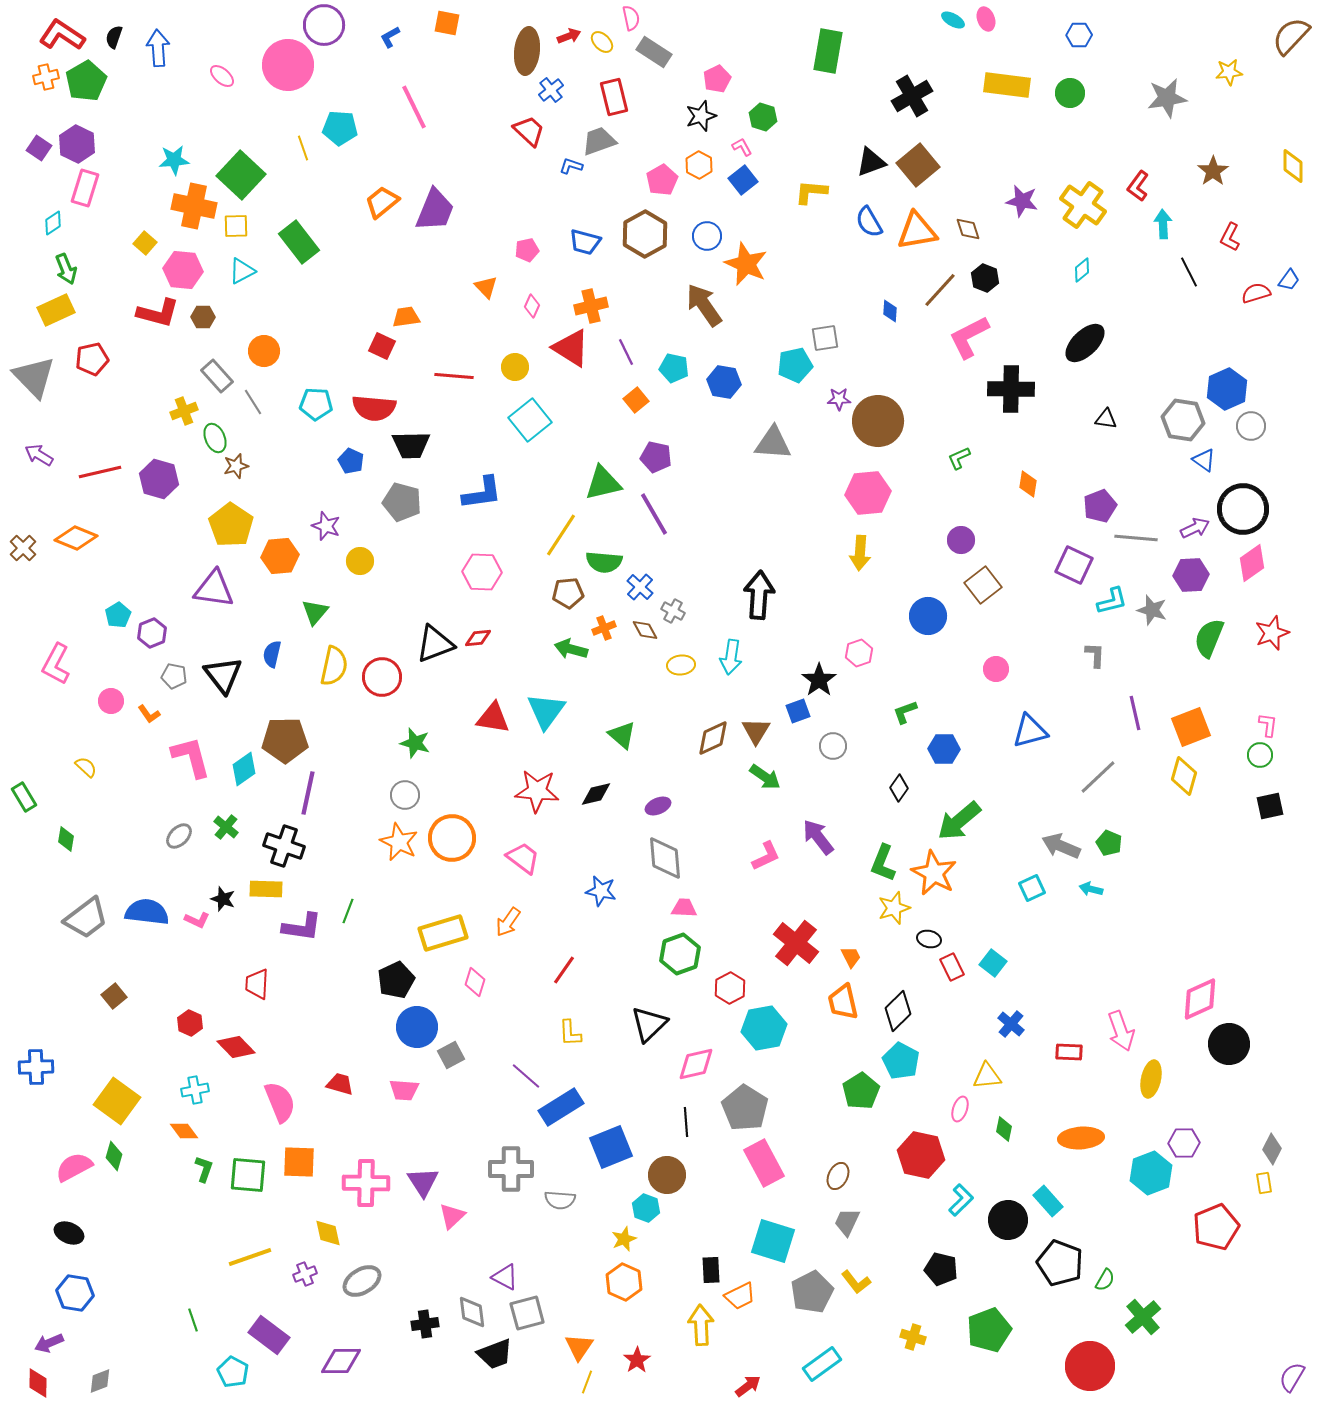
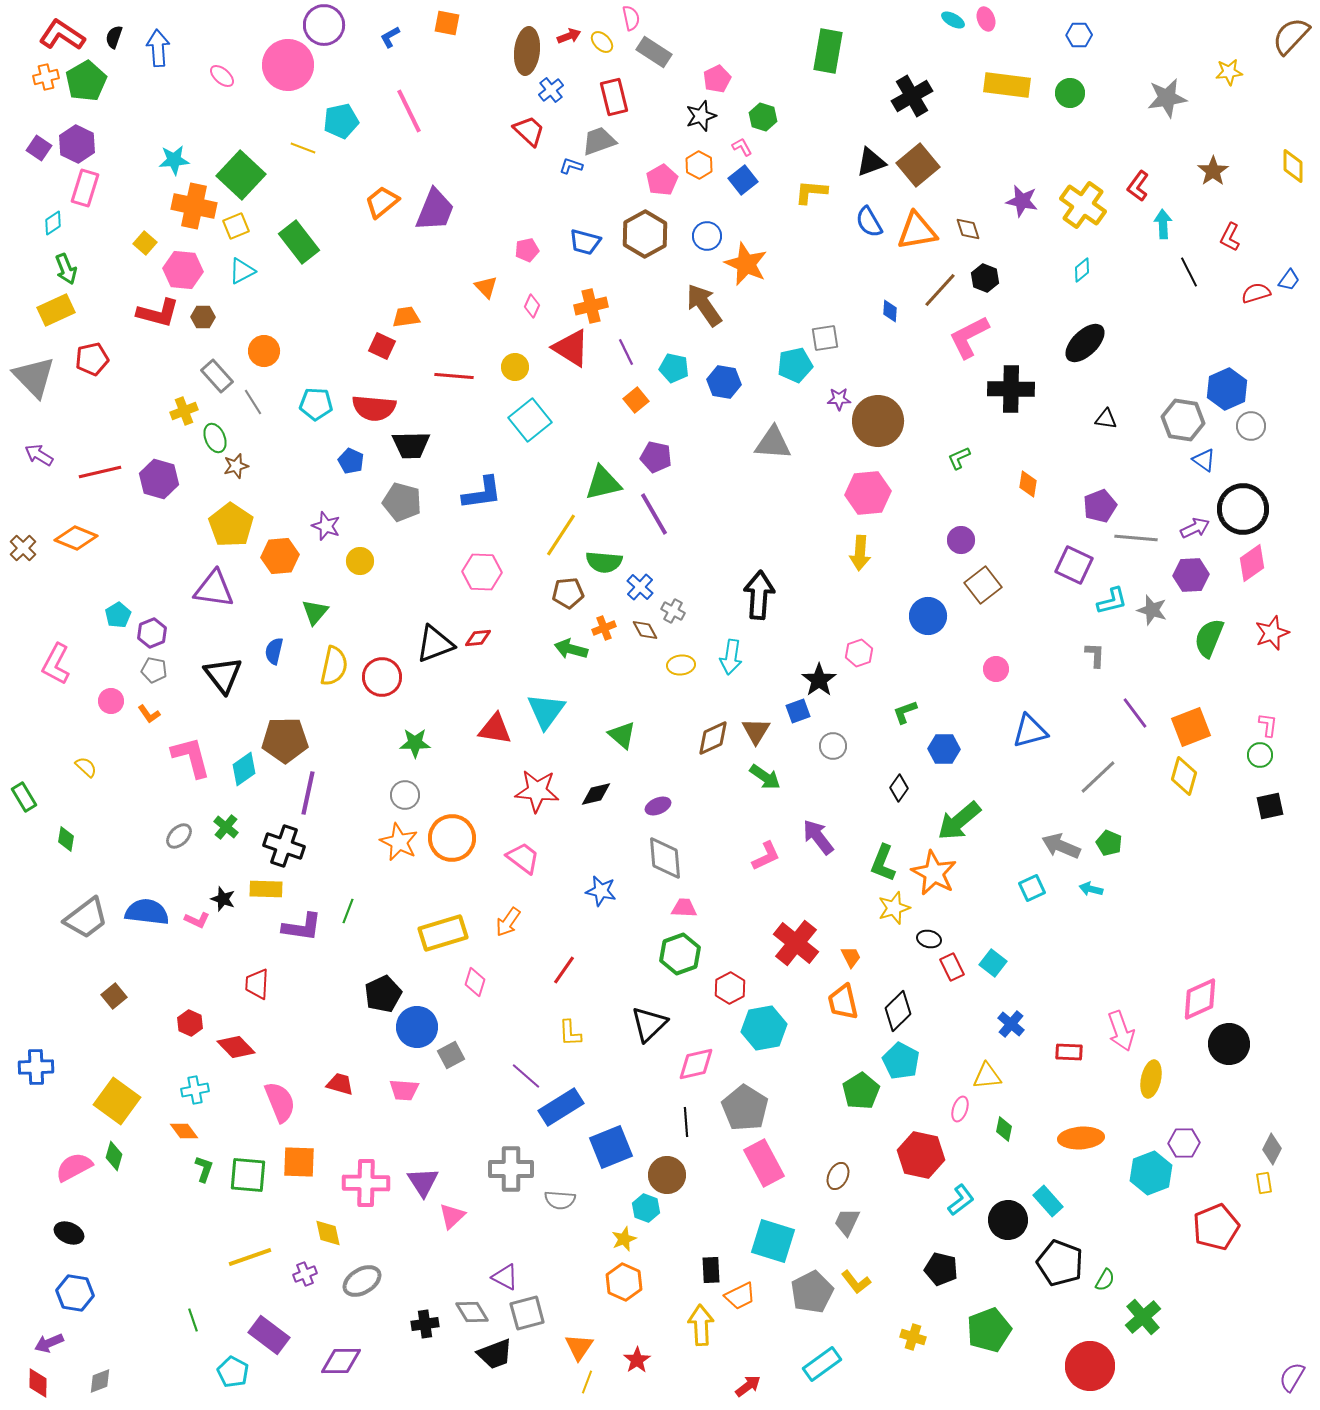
pink line at (414, 107): moved 5 px left, 4 px down
cyan pentagon at (340, 128): moved 1 px right, 7 px up; rotated 16 degrees counterclockwise
yellow line at (303, 148): rotated 50 degrees counterclockwise
yellow square at (236, 226): rotated 20 degrees counterclockwise
blue semicircle at (272, 654): moved 2 px right, 3 px up
gray pentagon at (174, 676): moved 20 px left, 6 px up
purple line at (1135, 713): rotated 24 degrees counterclockwise
red triangle at (493, 718): moved 2 px right, 11 px down
green star at (415, 743): rotated 16 degrees counterclockwise
black pentagon at (396, 980): moved 13 px left, 14 px down
cyan L-shape at (961, 1200): rotated 8 degrees clockwise
gray diamond at (472, 1312): rotated 24 degrees counterclockwise
